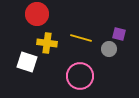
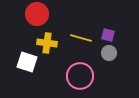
purple square: moved 11 px left, 1 px down
gray circle: moved 4 px down
